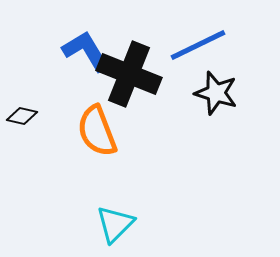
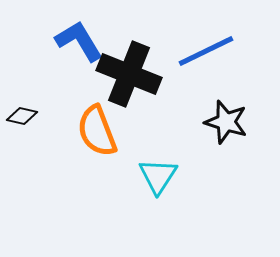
blue line: moved 8 px right, 6 px down
blue L-shape: moved 7 px left, 10 px up
black star: moved 10 px right, 29 px down
cyan triangle: moved 43 px right, 48 px up; rotated 12 degrees counterclockwise
